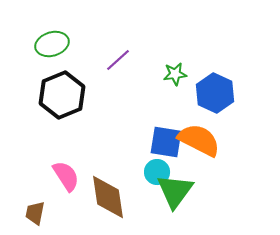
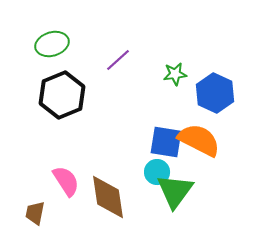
pink semicircle: moved 5 px down
